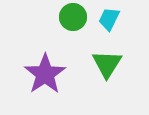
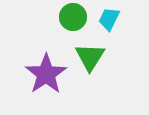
green triangle: moved 17 px left, 7 px up
purple star: moved 1 px right
